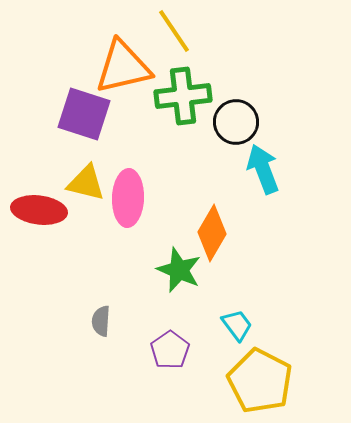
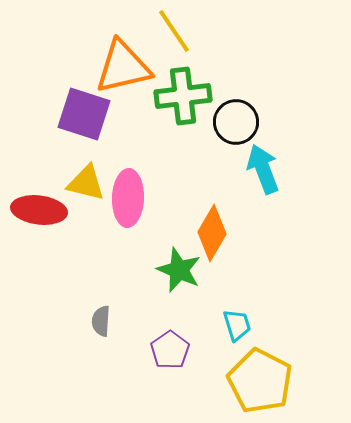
cyan trapezoid: rotated 20 degrees clockwise
